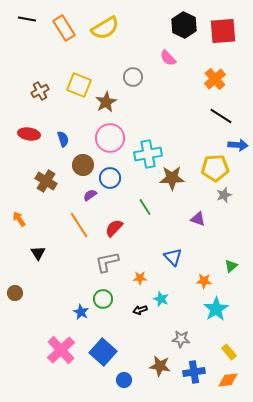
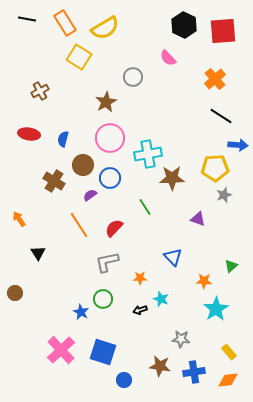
orange rectangle at (64, 28): moved 1 px right, 5 px up
yellow square at (79, 85): moved 28 px up; rotated 10 degrees clockwise
blue semicircle at (63, 139): rotated 147 degrees counterclockwise
brown cross at (46, 181): moved 8 px right
blue square at (103, 352): rotated 24 degrees counterclockwise
